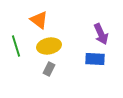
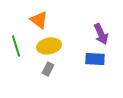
gray rectangle: moved 1 px left
